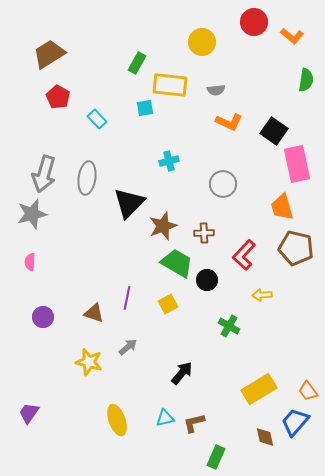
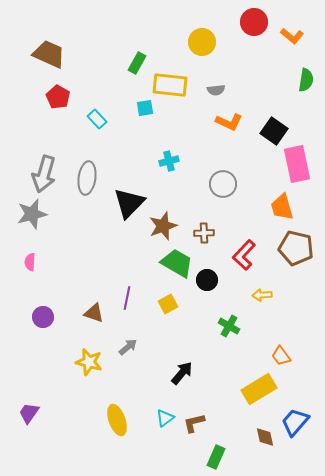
brown trapezoid at (49, 54): rotated 56 degrees clockwise
orange trapezoid at (308, 391): moved 27 px left, 35 px up
cyan triangle at (165, 418): rotated 24 degrees counterclockwise
